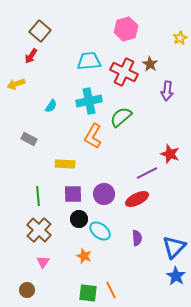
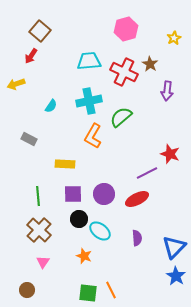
yellow star: moved 6 px left
